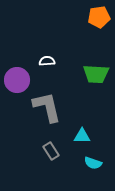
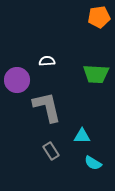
cyan semicircle: rotated 12 degrees clockwise
